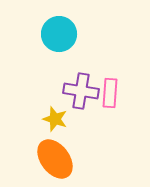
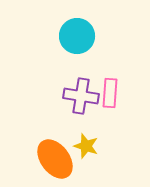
cyan circle: moved 18 px right, 2 px down
purple cross: moved 5 px down
yellow star: moved 31 px right, 27 px down
